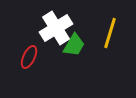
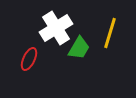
green trapezoid: moved 5 px right, 3 px down
red ellipse: moved 2 px down
